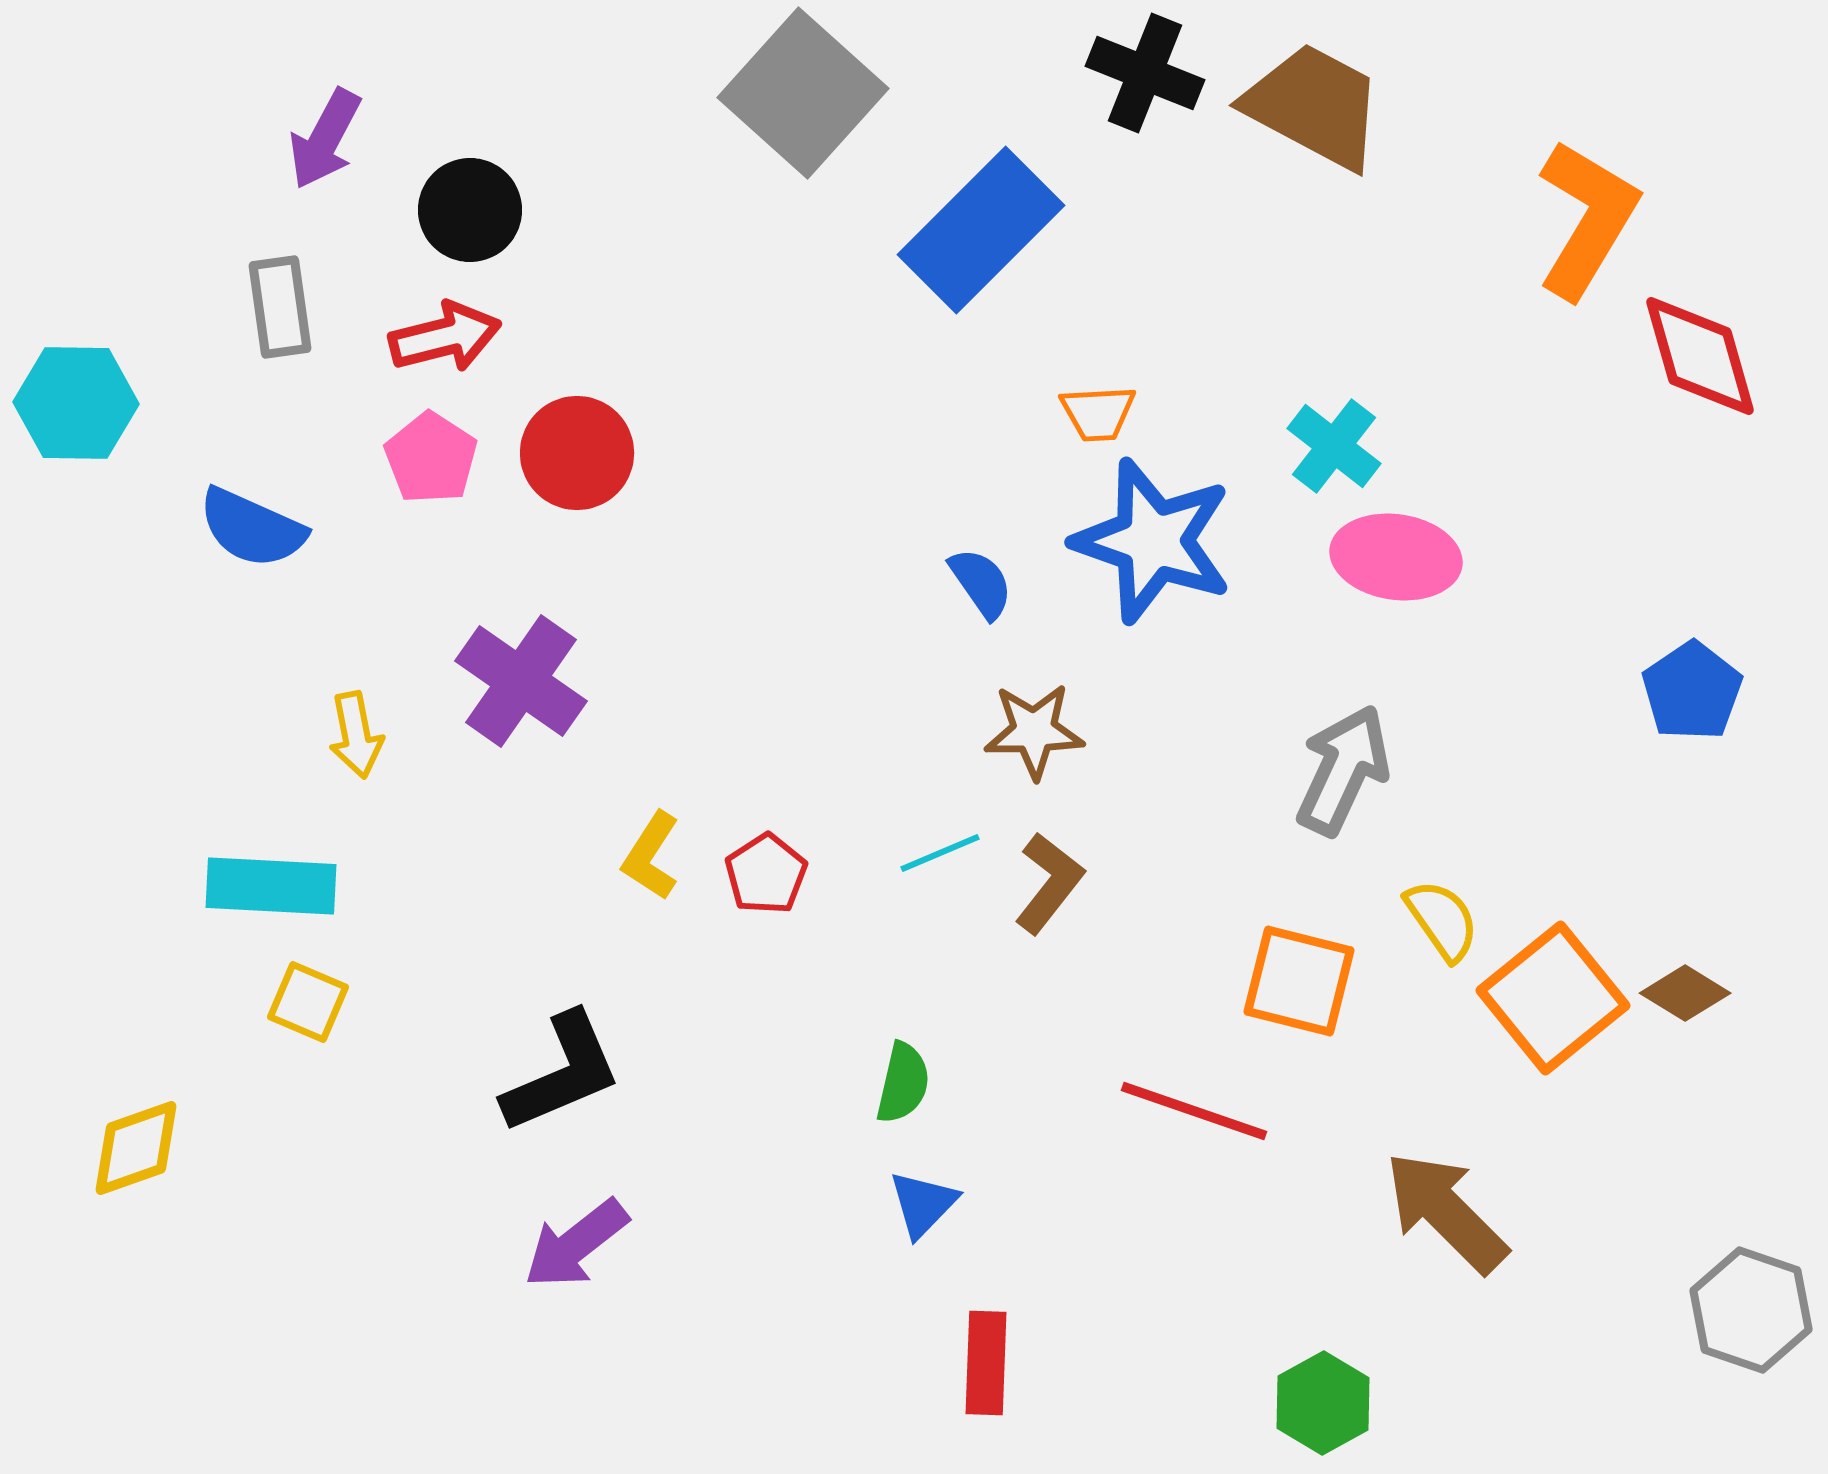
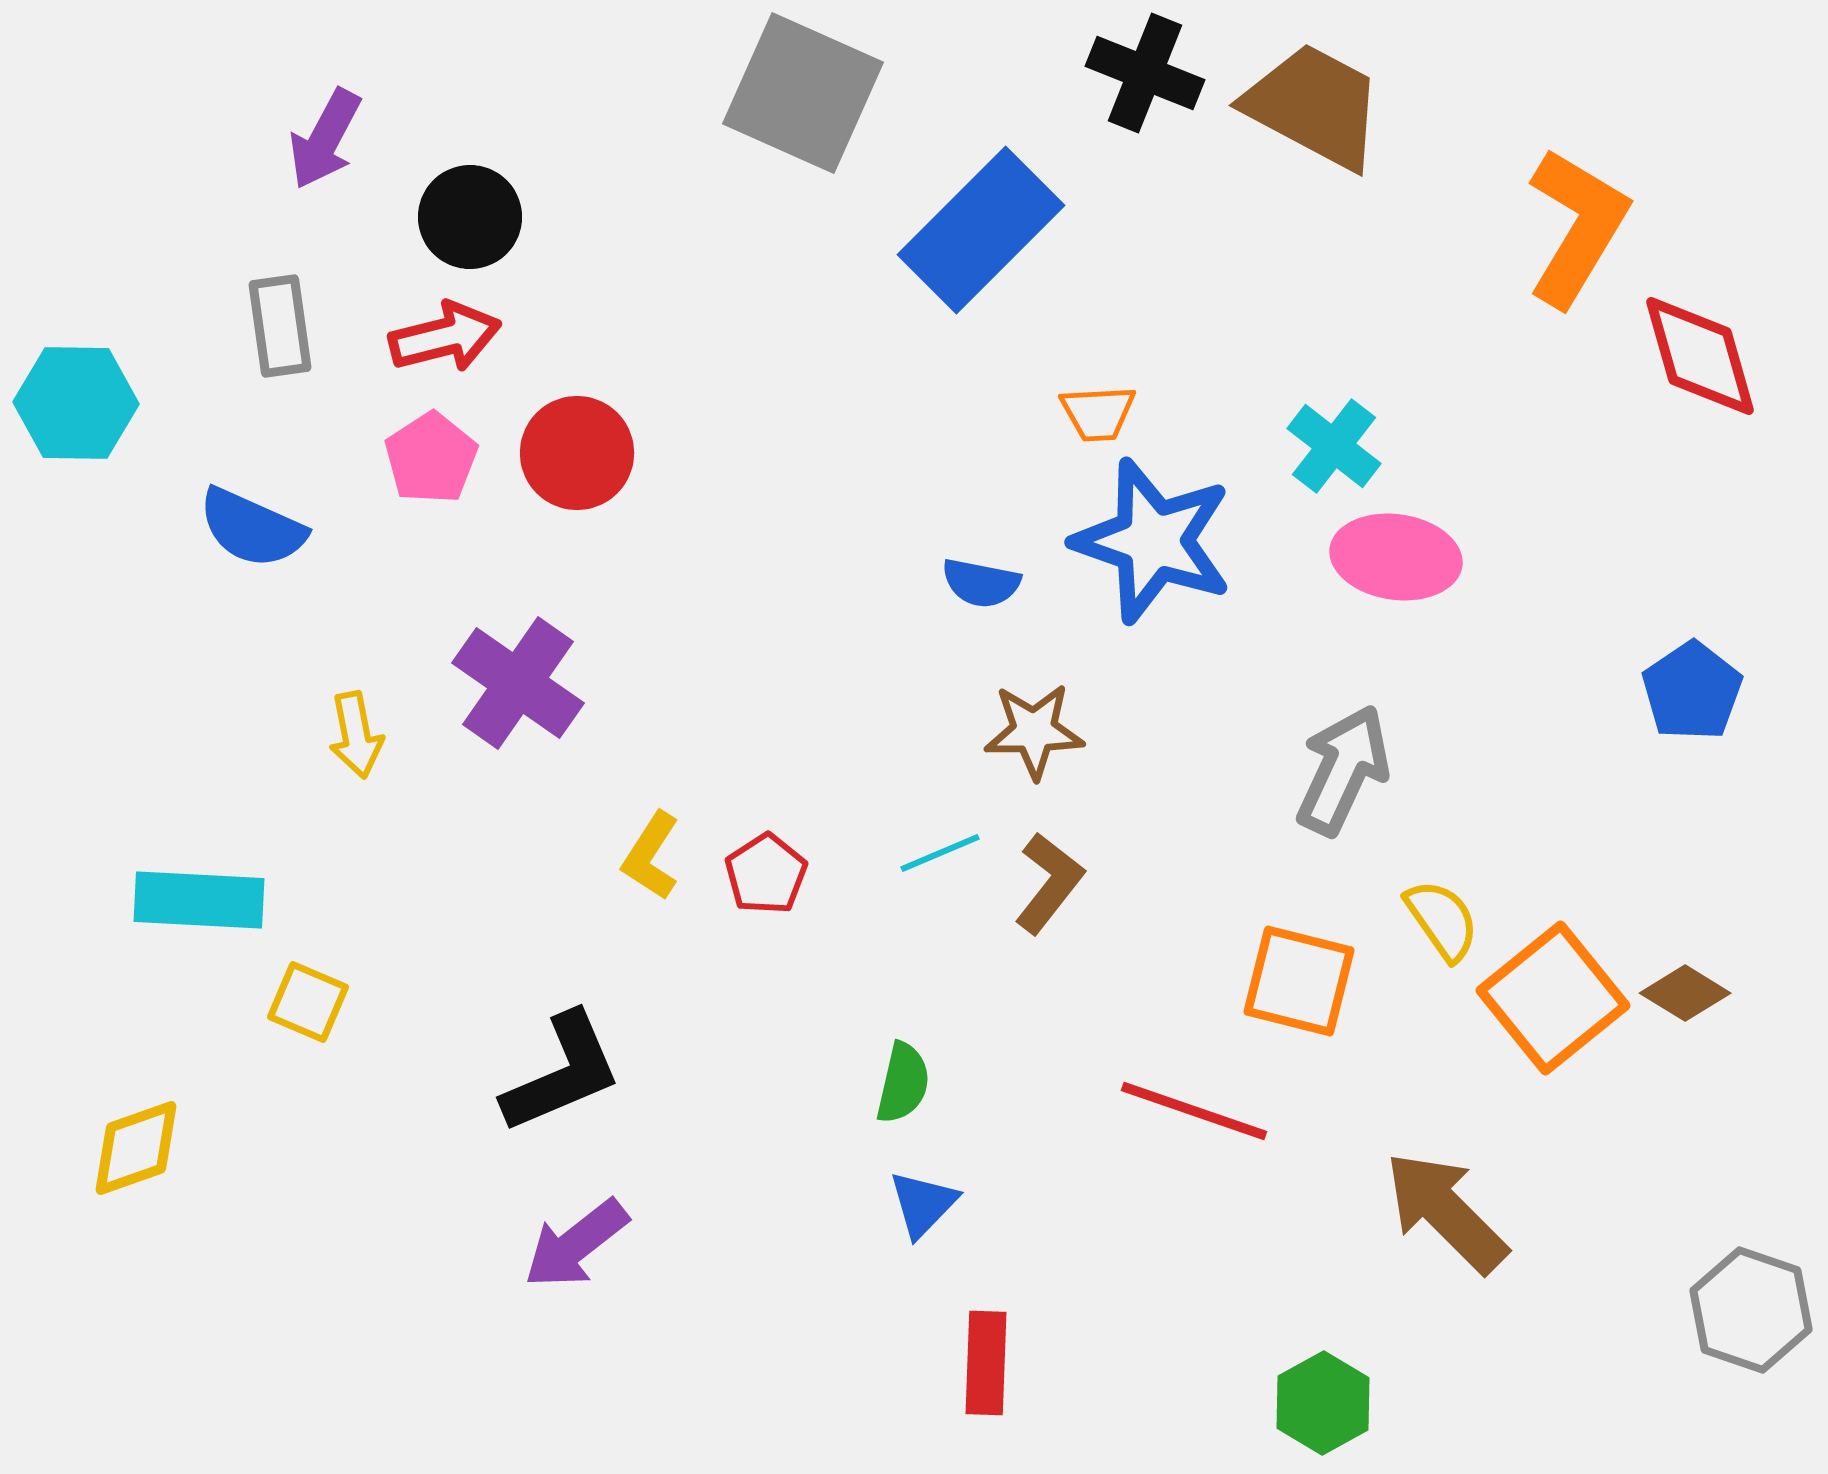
gray square at (803, 93): rotated 18 degrees counterclockwise
black circle at (470, 210): moved 7 px down
orange L-shape at (1587, 219): moved 10 px left, 8 px down
gray rectangle at (280, 307): moved 19 px down
pink pentagon at (431, 458): rotated 6 degrees clockwise
blue semicircle at (981, 583): rotated 136 degrees clockwise
purple cross at (521, 681): moved 3 px left, 2 px down
cyan rectangle at (271, 886): moved 72 px left, 14 px down
